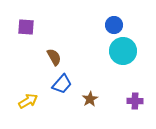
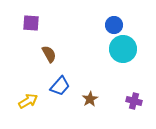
purple square: moved 5 px right, 4 px up
cyan circle: moved 2 px up
brown semicircle: moved 5 px left, 3 px up
blue trapezoid: moved 2 px left, 2 px down
purple cross: moved 1 px left; rotated 14 degrees clockwise
